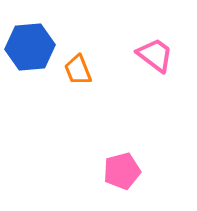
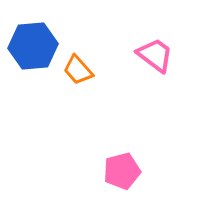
blue hexagon: moved 3 px right, 1 px up
orange trapezoid: rotated 20 degrees counterclockwise
